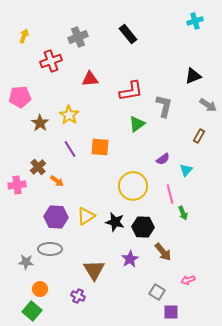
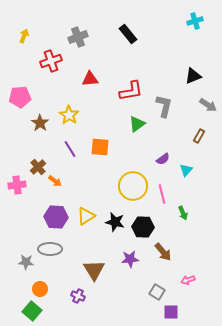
orange arrow: moved 2 px left
pink line: moved 8 px left
purple star: rotated 24 degrees clockwise
